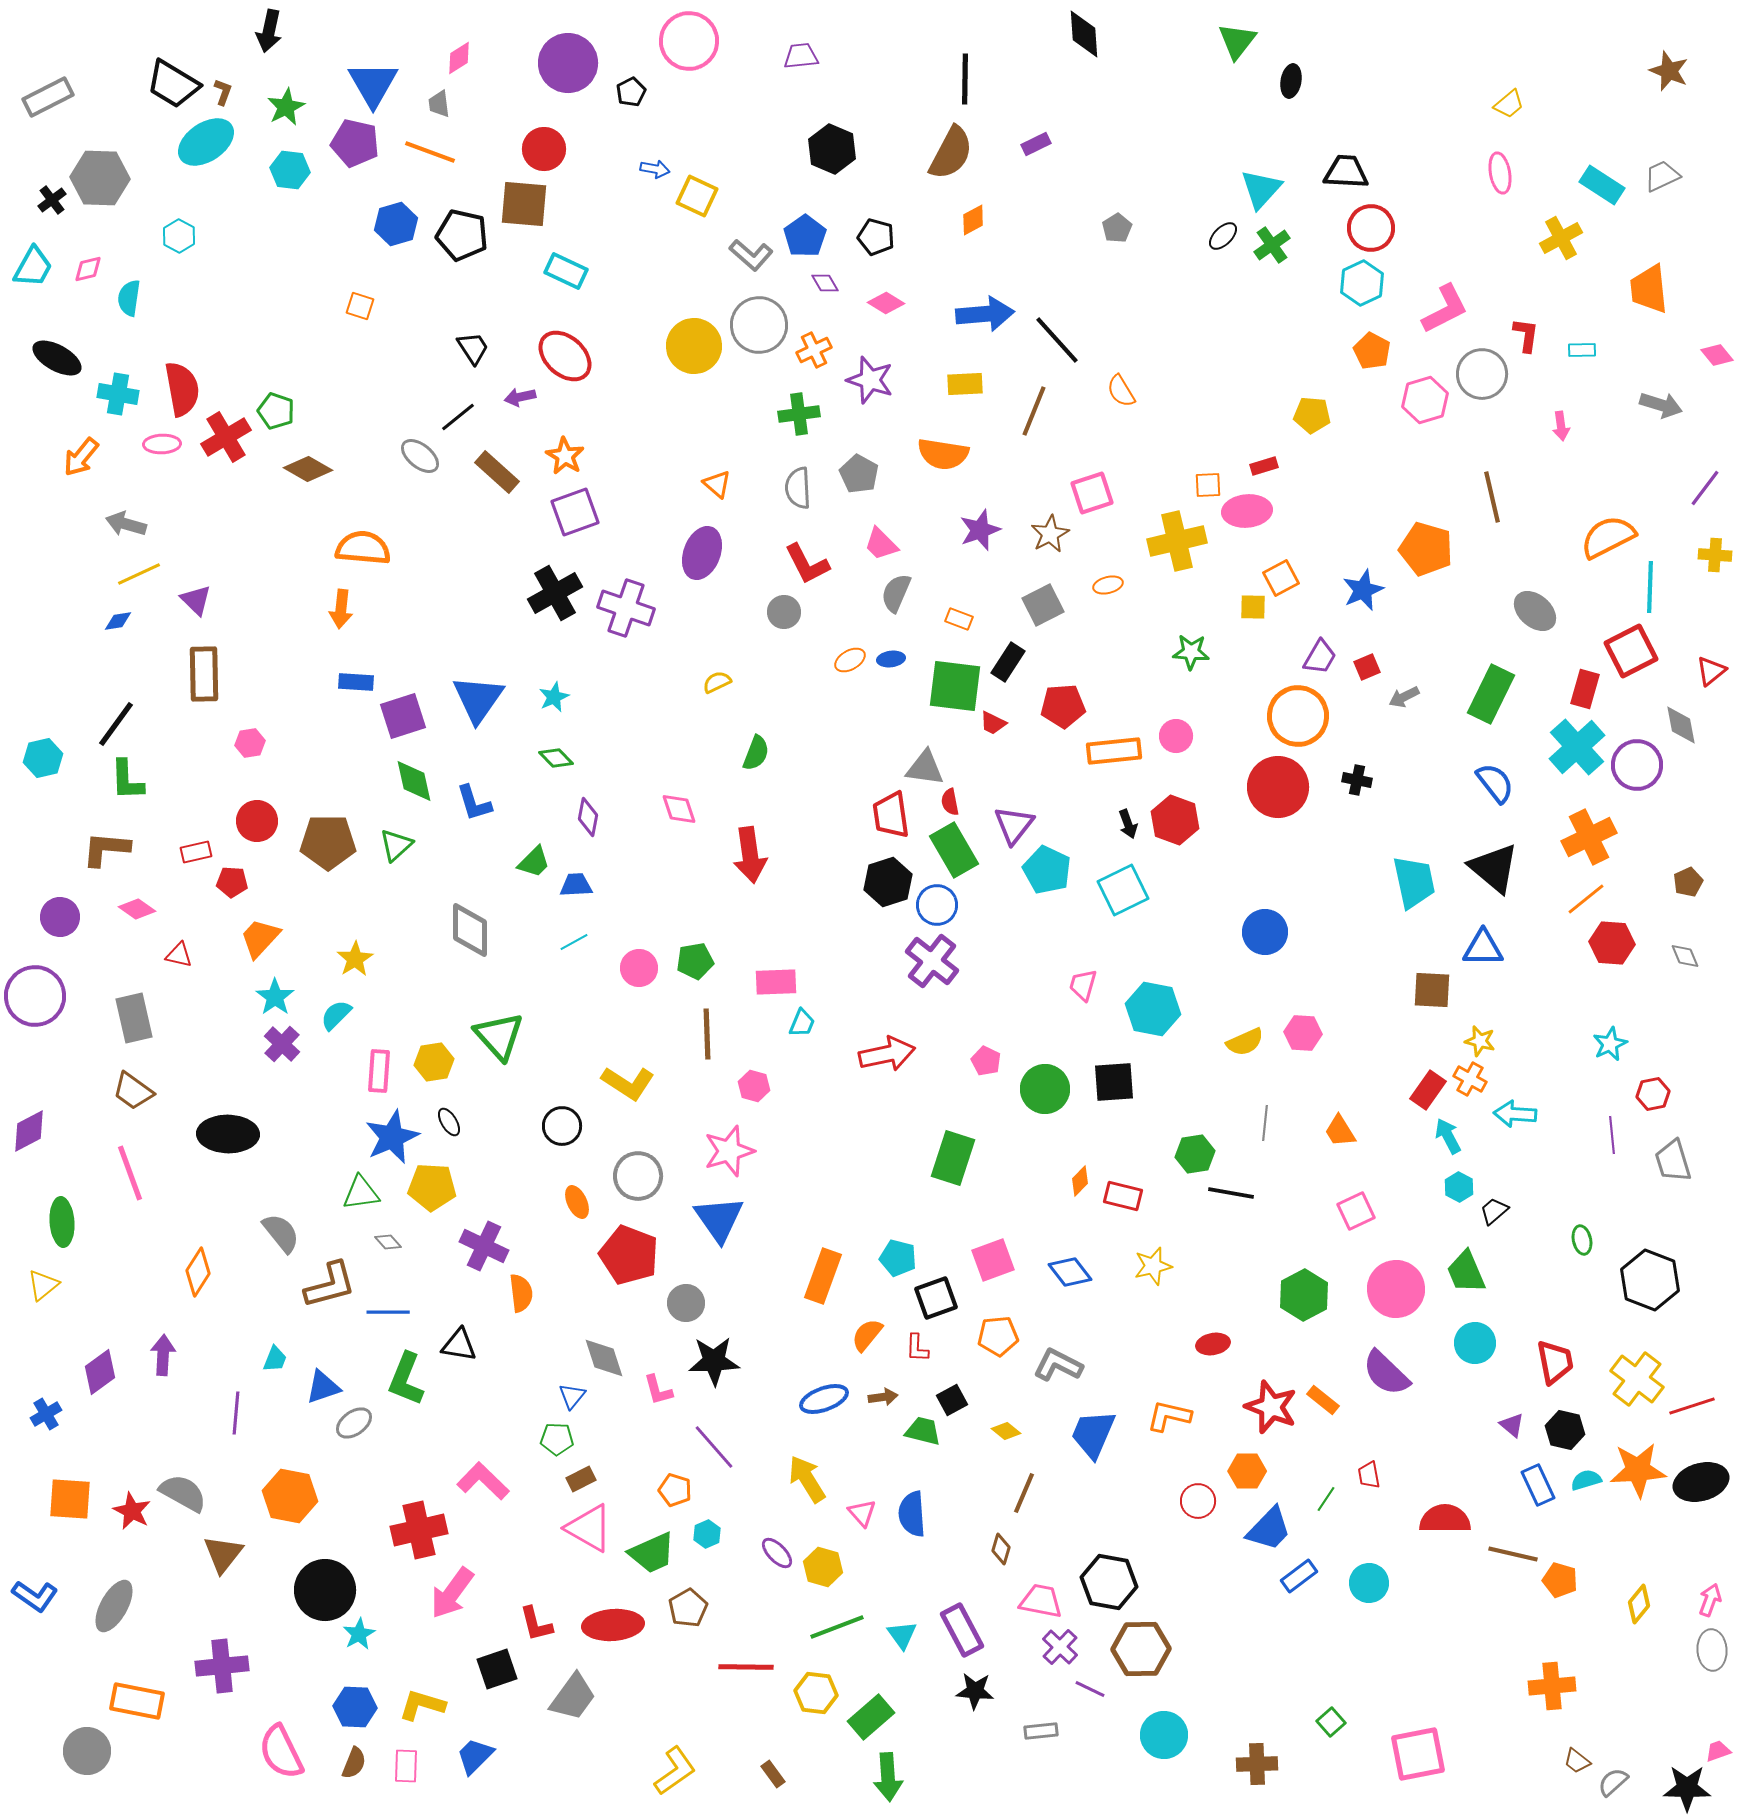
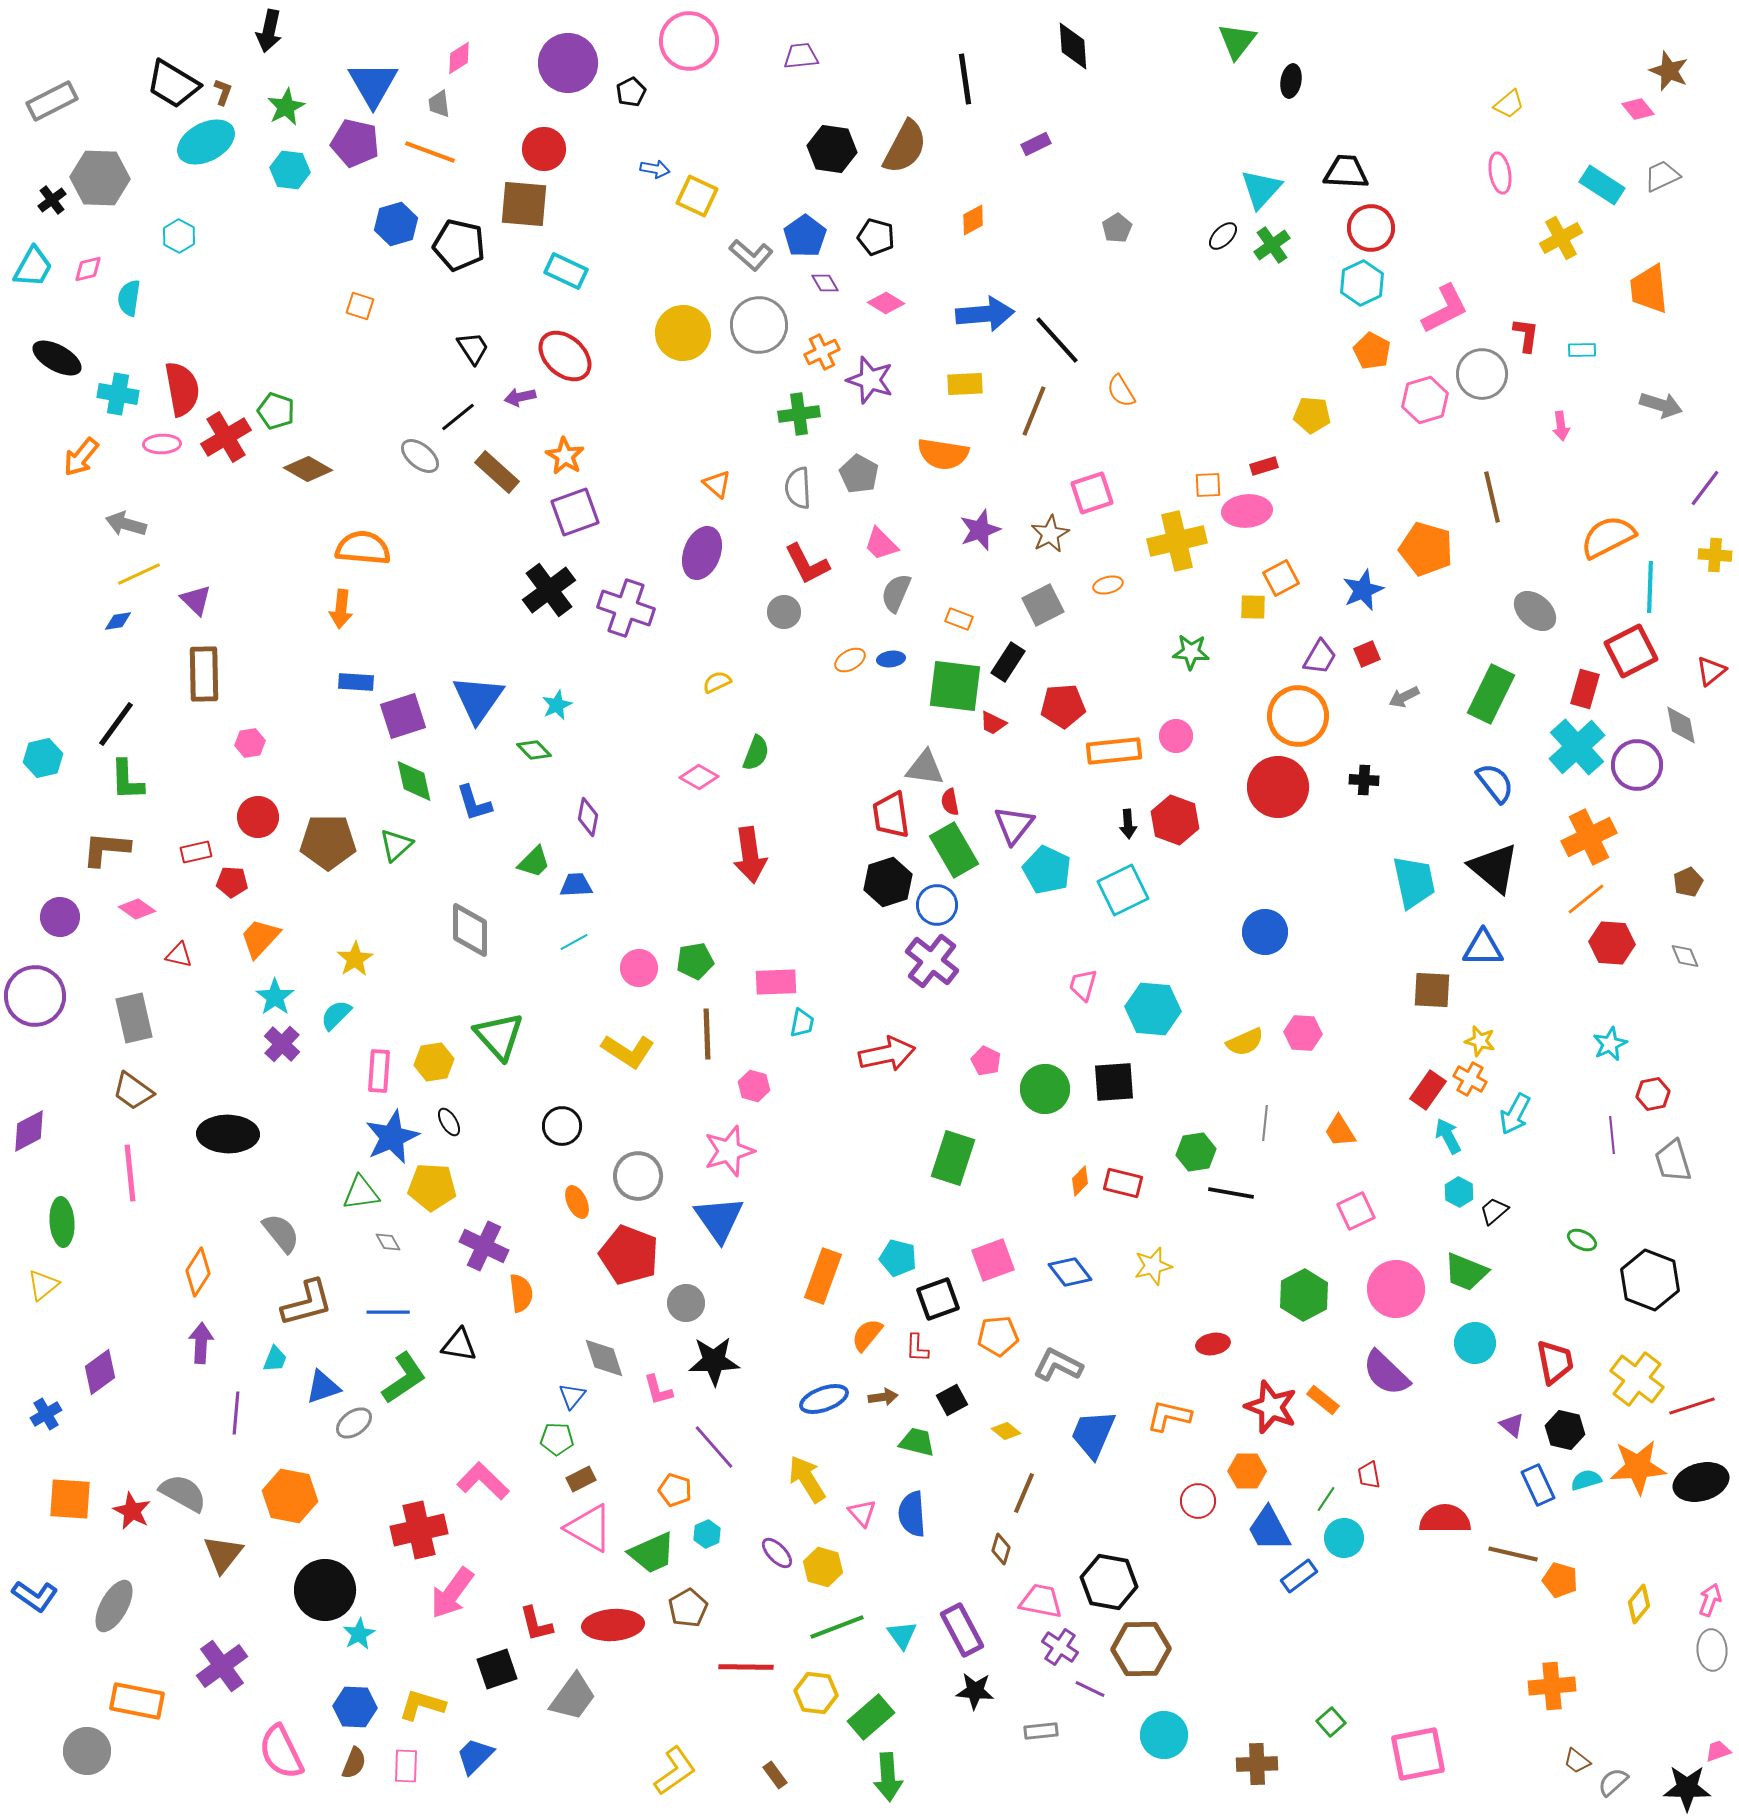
black diamond at (1084, 34): moved 11 px left, 12 px down
black line at (965, 79): rotated 9 degrees counterclockwise
gray rectangle at (48, 97): moved 4 px right, 4 px down
cyan ellipse at (206, 142): rotated 6 degrees clockwise
black hexagon at (832, 149): rotated 15 degrees counterclockwise
brown semicircle at (951, 153): moved 46 px left, 6 px up
black pentagon at (462, 235): moved 3 px left, 10 px down
yellow circle at (694, 346): moved 11 px left, 13 px up
orange cross at (814, 350): moved 8 px right, 2 px down
pink diamond at (1717, 355): moved 79 px left, 246 px up
black cross at (555, 593): moved 6 px left, 3 px up; rotated 8 degrees counterclockwise
red square at (1367, 667): moved 13 px up
cyan star at (554, 697): moved 3 px right, 8 px down
green diamond at (556, 758): moved 22 px left, 8 px up
black cross at (1357, 780): moved 7 px right; rotated 8 degrees counterclockwise
pink diamond at (679, 809): moved 20 px right, 32 px up; rotated 42 degrees counterclockwise
red circle at (257, 821): moved 1 px right, 4 px up
black arrow at (1128, 824): rotated 16 degrees clockwise
cyan hexagon at (1153, 1009): rotated 6 degrees counterclockwise
cyan trapezoid at (802, 1023): rotated 12 degrees counterclockwise
yellow L-shape at (628, 1083): moved 32 px up
cyan arrow at (1515, 1114): rotated 66 degrees counterclockwise
green hexagon at (1195, 1154): moved 1 px right, 2 px up
pink line at (130, 1173): rotated 14 degrees clockwise
cyan hexagon at (1459, 1187): moved 5 px down
red rectangle at (1123, 1196): moved 13 px up
green ellipse at (1582, 1240): rotated 52 degrees counterclockwise
gray diamond at (388, 1242): rotated 12 degrees clockwise
green trapezoid at (1466, 1272): rotated 45 degrees counterclockwise
brown L-shape at (330, 1285): moved 23 px left, 18 px down
black square at (936, 1298): moved 2 px right, 1 px down
purple arrow at (163, 1355): moved 38 px right, 12 px up
green L-shape at (406, 1379): moved 2 px left, 1 px up; rotated 146 degrees counterclockwise
green trapezoid at (923, 1431): moved 6 px left, 11 px down
orange star at (1638, 1470): moved 3 px up
blue trapezoid at (1269, 1529): rotated 108 degrees clockwise
cyan circle at (1369, 1583): moved 25 px left, 45 px up
purple cross at (1060, 1647): rotated 9 degrees counterclockwise
purple cross at (222, 1666): rotated 30 degrees counterclockwise
brown rectangle at (773, 1774): moved 2 px right, 1 px down
